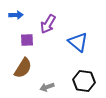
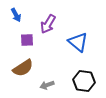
blue arrow: rotated 64 degrees clockwise
brown semicircle: rotated 25 degrees clockwise
gray arrow: moved 2 px up
